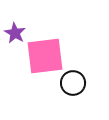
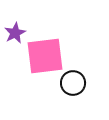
purple star: rotated 15 degrees clockwise
